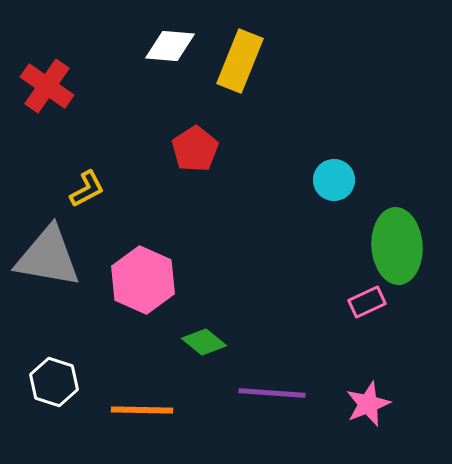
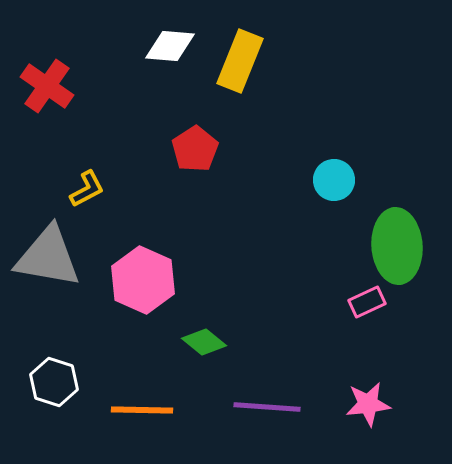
purple line: moved 5 px left, 14 px down
pink star: rotated 15 degrees clockwise
